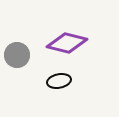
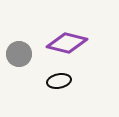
gray circle: moved 2 px right, 1 px up
